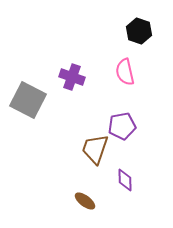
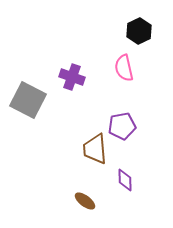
black hexagon: rotated 15 degrees clockwise
pink semicircle: moved 1 px left, 4 px up
brown trapezoid: rotated 24 degrees counterclockwise
